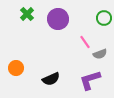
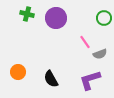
green cross: rotated 32 degrees counterclockwise
purple circle: moved 2 px left, 1 px up
orange circle: moved 2 px right, 4 px down
black semicircle: rotated 84 degrees clockwise
